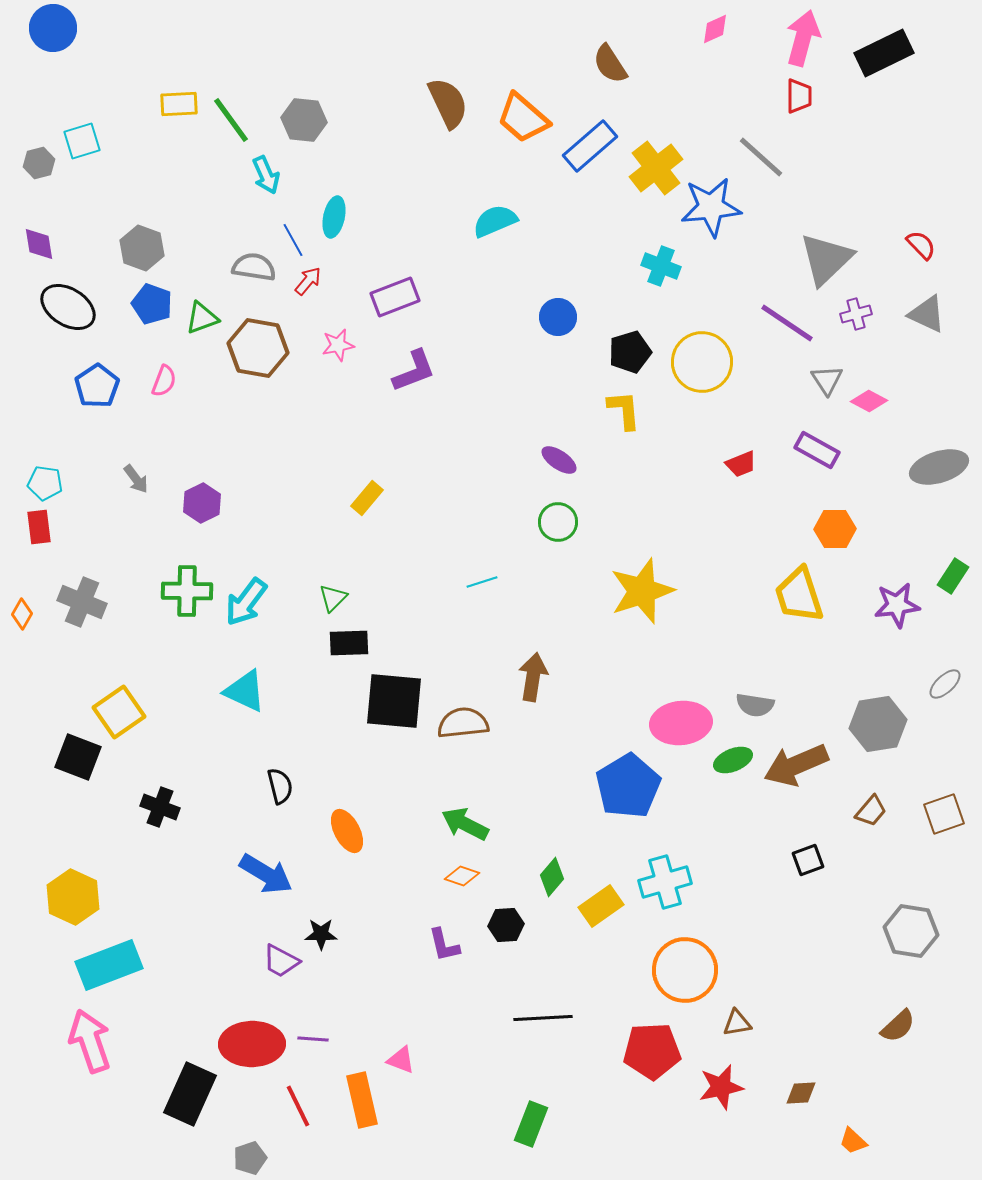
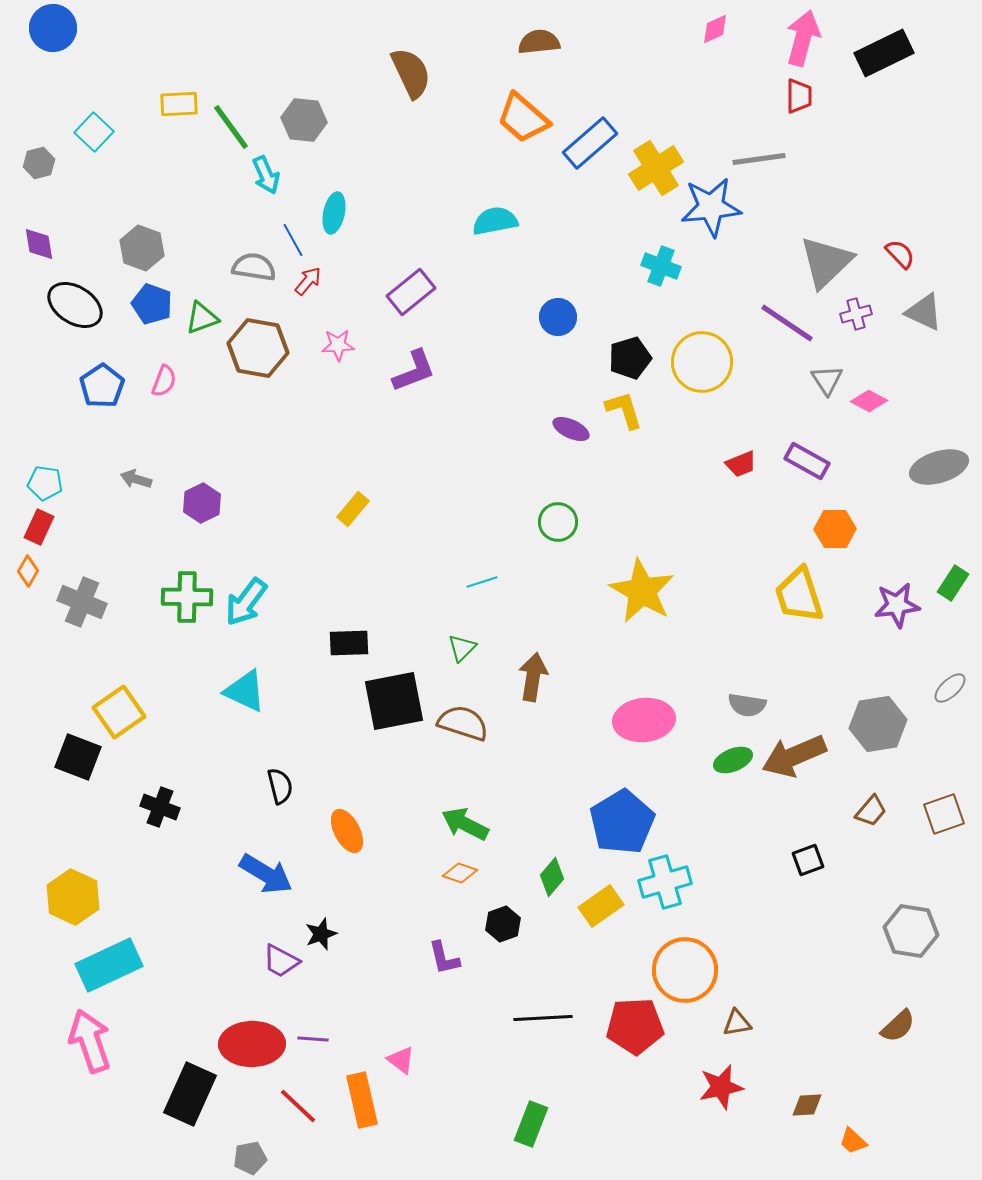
brown semicircle at (610, 64): moved 71 px left, 22 px up; rotated 117 degrees clockwise
brown semicircle at (448, 103): moved 37 px left, 30 px up
green line at (231, 120): moved 7 px down
cyan square at (82, 141): moved 12 px right, 9 px up; rotated 30 degrees counterclockwise
blue rectangle at (590, 146): moved 3 px up
gray line at (761, 157): moved 2 px left, 2 px down; rotated 50 degrees counterclockwise
yellow cross at (656, 168): rotated 6 degrees clockwise
cyan ellipse at (334, 217): moved 4 px up
cyan semicircle at (495, 221): rotated 12 degrees clockwise
red semicircle at (921, 245): moved 21 px left, 9 px down
gray triangle at (826, 259): moved 3 px down
purple rectangle at (395, 297): moved 16 px right, 5 px up; rotated 18 degrees counterclockwise
black ellipse at (68, 307): moved 7 px right, 2 px up
gray triangle at (927, 314): moved 3 px left, 2 px up
pink star at (338, 345): rotated 8 degrees clockwise
black pentagon at (630, 352): moved 6 px down
blue pentagon at (97, 386): moved 5 px right
yellow L-shape at (624, 410): rotated 12 degrees counterclockwise
purple rectangle at (817, 450): moved 10 px left, 11 px down
purple ellipse at (559, 460): moved 12 px right, 31 px up; rotated 9 degrees counterclockwise
gray arrow at (136, 479): rotated 144 degrees clockwise
yellow rectangle at (367, 498): moved 14 px left, 11 px down
red rectangle at (39, 527): rotated 32 degrees clockwise
green rectangle at (953, 576): moved 7 px down
green cross at (187, 591): moved 6 px down
yellow star at (642, 591): rotated 24 degrees counterclockwise
green triangle at (333, 598): moved 129 px right, 50 px down
orange diamond at (22, 614): moved 6 px right, 43 px up
gray ellipse at (945, 684): moved 5 px right, 4 px down
black square at (394, 701): rotated 16 degrees counterclockwise
gray semicircle at (755, 705): moved 8 px left
brown semicircle at (463, 723): rotated 24 degrees clockwise
pink ellipse at (681, 723): moved 37 px left, 3 px up
brown arrow at (796, 765): moved 2 px left, 9 px up
blue pentagon at (628, 786): moved 6 px left, 36 px down
orange diamond at (462, 876): moved 2 px left, 3 px up
black hexagon at (506, 925): moved 3 px left, 1 px up; rotated 16 degrees counterclockwise
black star at (321, 934): rotated 20 degrees counterclockwise
purple L-shape at (444, 945): moved 13 px down
cyan rectangle at (109, 965): rotated 4 degrees counterclockwise
red pentagon at (652, 1051): moved 17 px left, 25 px up
pink triangle at (401, 1060): rotated 16 degrees clockwise
brown diamond at (801, 1093): moved 6 px right, 12 px down
red line at (298, 1106): rotated 21 degrees counterclockwise
gray pentagon at (250, 1158): rotated 8 degrees clockwise
